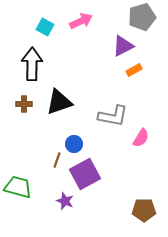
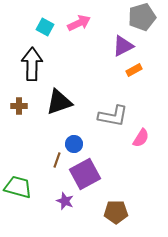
pink arrow: moved 2 px left, 2 px down
brown cross: moved 5 px left, 2 px down
brown pentagon: moved 28 px left, 2 px down
